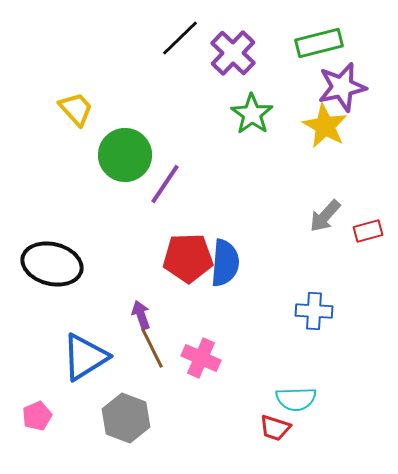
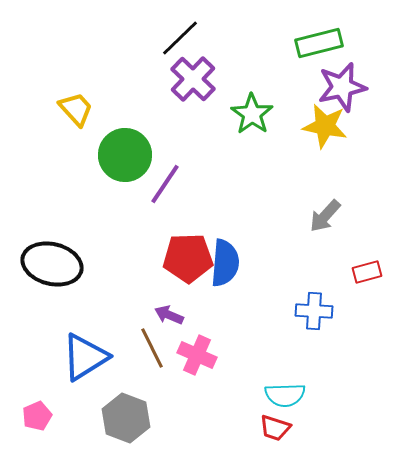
purple cross: moved 40 px left, 26 px down
yellow star: rotated 18 degrees counterclockwise
red rectangle: moved 1 px left, 41 px down
purple arrow: moved 28 px right; rotated 48 degrees counterclockwise
pink cross: moved 4 px left, 3 px up
cyan semicircle: moved 11 px left, 4 px up
